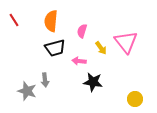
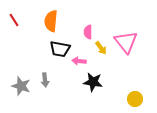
pink semicircle: moved 6 px right, 1 px down; rotated 16 degrees counterclockwise
black trapezoid: moved 5 px right, 1 px down; rotated 25 degrees clockwise
gray star: moved 6 px left, 5 px up
